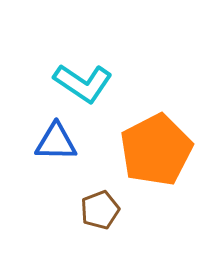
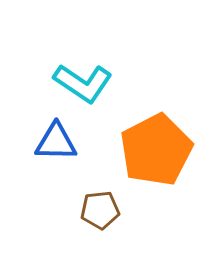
brown pentagon: rotated 15 degrees clockwise
